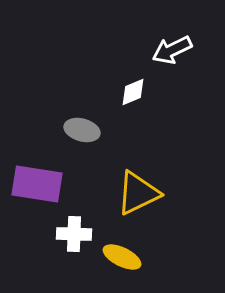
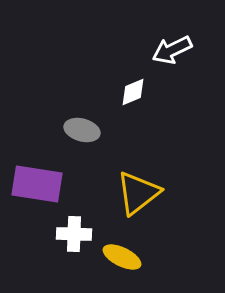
yellow triangle: rotated 12 degrees counterclockwise
